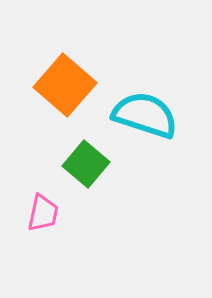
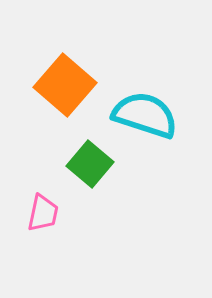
green square: moved 4 px right
